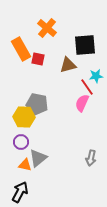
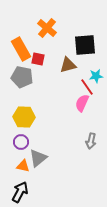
gray pentagon: moved 15 px left, 27 px up
gray arrow: moved 17 px up
orange triangle: moved 2 px left, 1 px down
